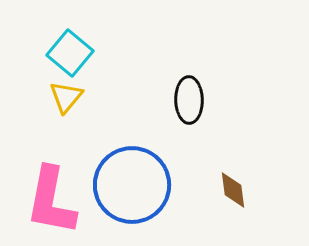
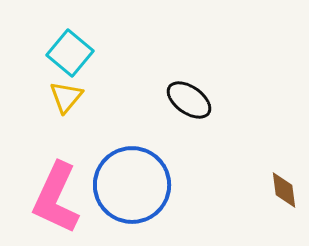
black ellipse: rotated 54 degrees counterclockwise
brown diamond: moved 51 px right
pink L-shape: moved 5 px right, 3 px up; rotated 14 degrees clockwise
